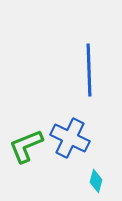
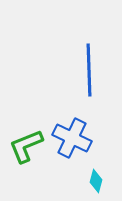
blue cross: moved 2 px right
